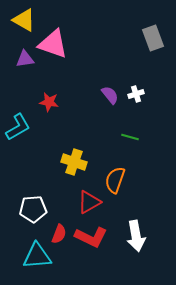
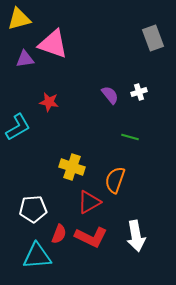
yellow triangle: moved 5 px left, 1 px up; rotated 45 degrees counterclockwise
white cross: moved 3 px right, 2 px up
yellow cross: moved 2 px left, 5 px down
